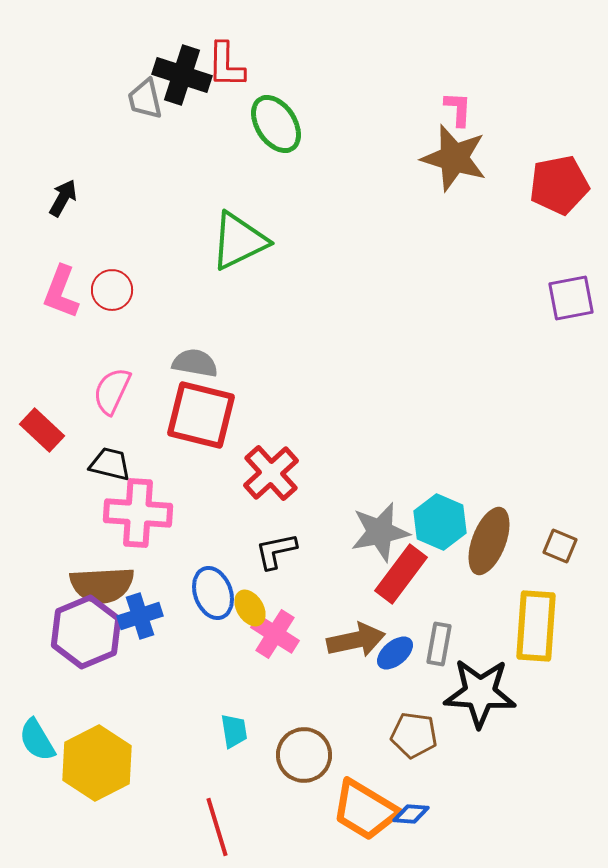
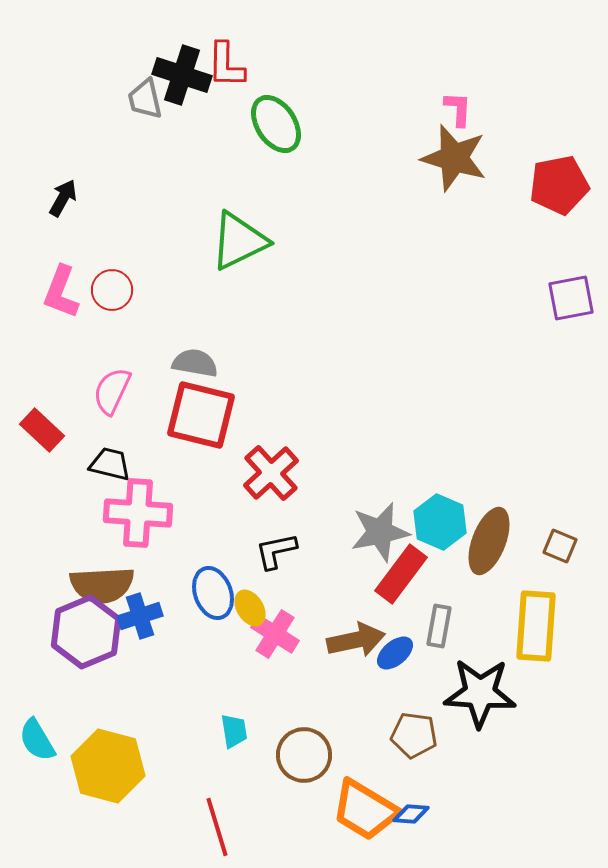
gray rectangle at (439, 644): moved 18 px up
yellow hexagon at (97, 763): moved 11 px right, 3 px down; rotated 18 degrees counterclockwise
